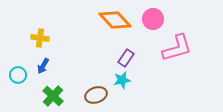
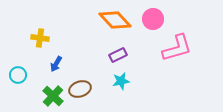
purple rectangle: moved 8 px left, 3 px up; rotated 30 degrees clockwise
blue arrow: moved 13 px right, 2 px up
cyan star: moved 1 px left, 1 px down
brown ellipse: moved 16 px left, 6 px up
